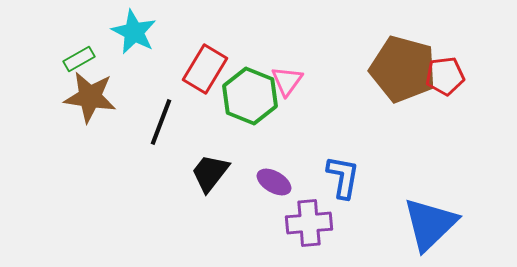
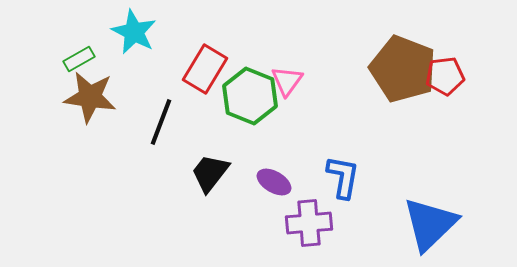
brown pentagon: rotated 6 degrees clockwise
